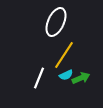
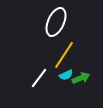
white line: rotated 15 degrees clockwise
